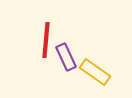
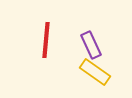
purple rectangle: moved 25 px right, 12 px up
